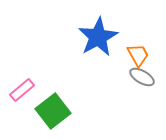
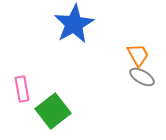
blue star: moved 24 px left, 13 px up
pink rectangle: moved 1 px up; rotated 60 degrees counterclockwise
